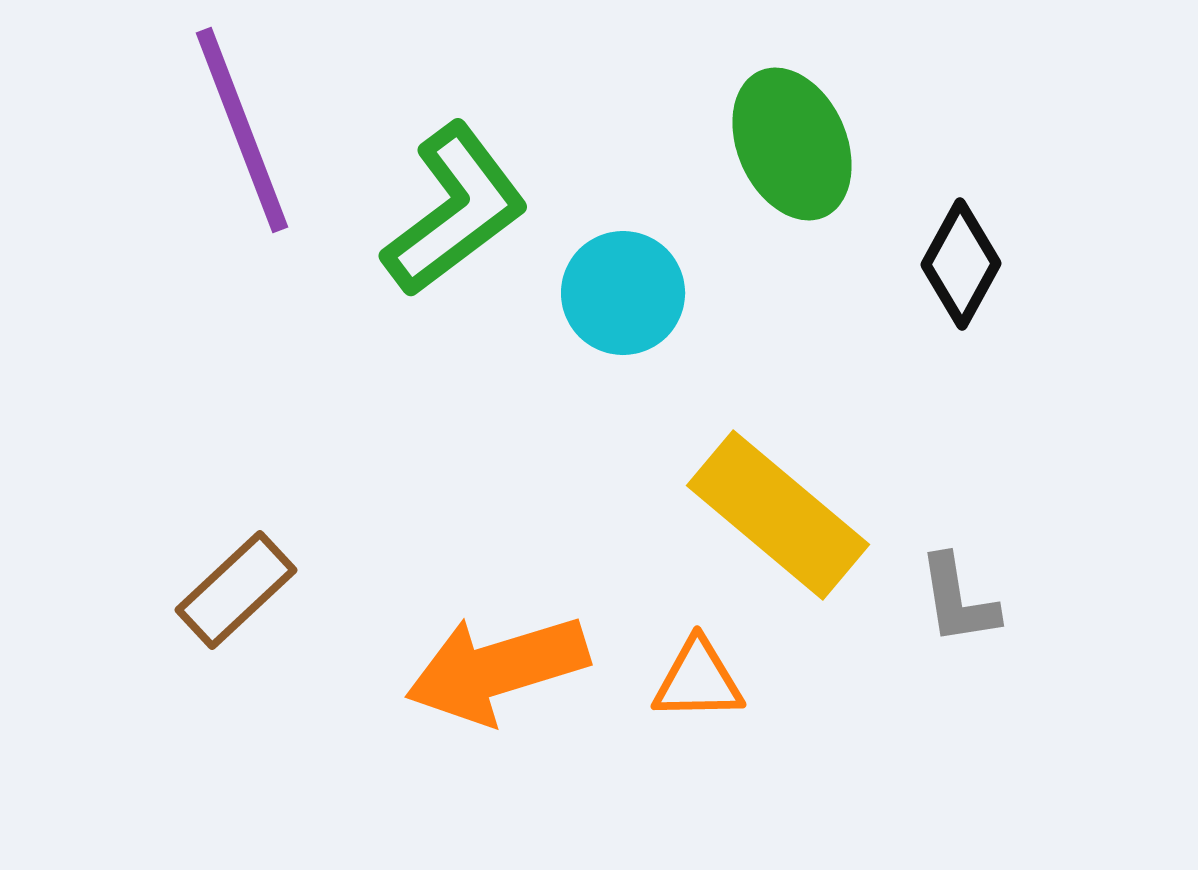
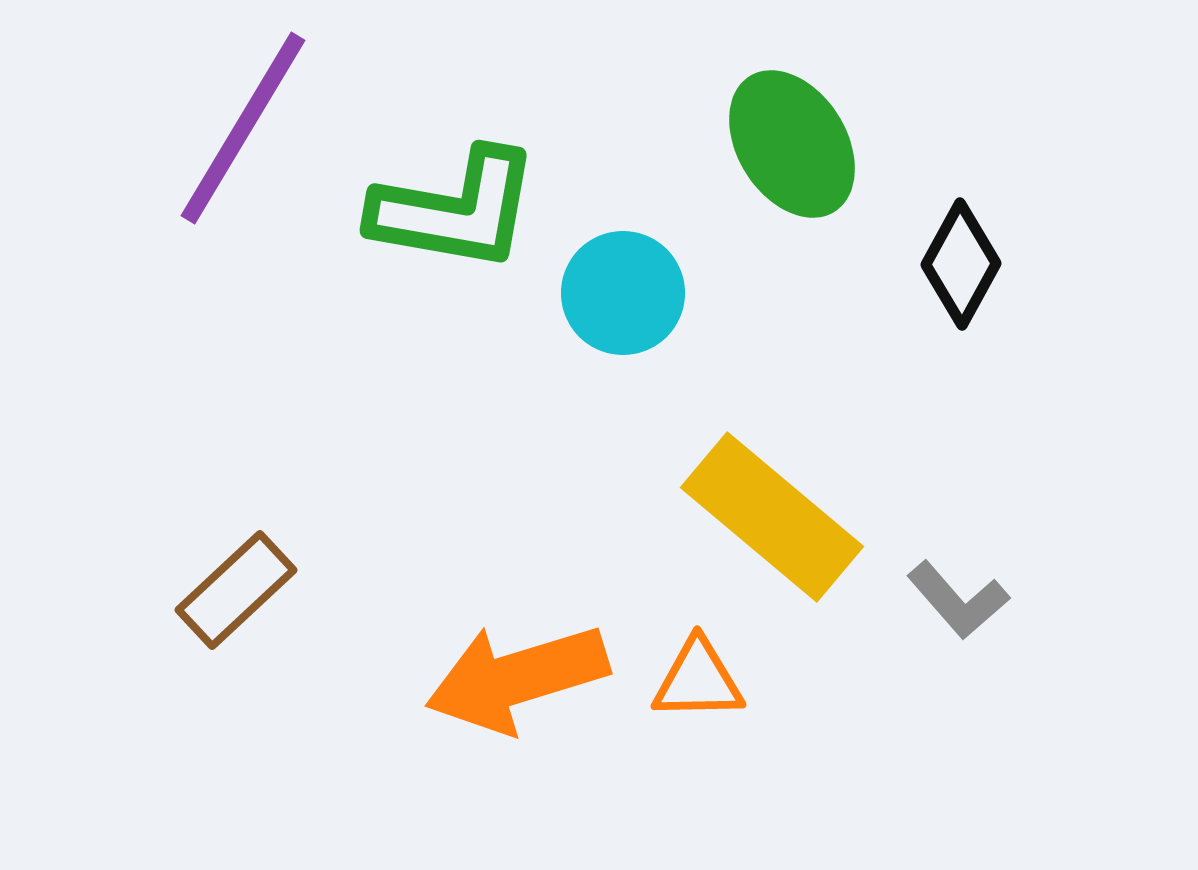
purple line: moved 1 px right, 2 px up; rotated 52 degrees clockwise
green ellipse: rotated 8 degrees counterclockwise
green L-shape: rotated 47 degrees clockwise
yellow rectangle: moved 6 px left, 2 px down
gray L-shape: rotated 32 degrees counterclockwise
orange arrow: moved 20 px right, 9 px down
